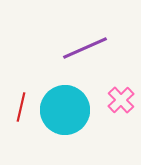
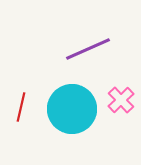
purple line: moved 3 px right, 1 px down
cyan circle: moved 7 px right, 1 px up
